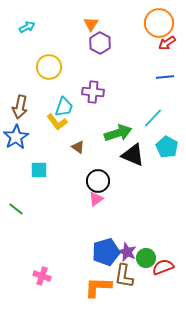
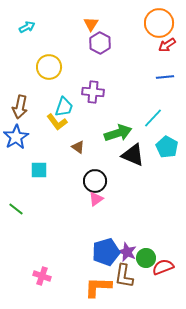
red arrow: moved 2 px down
black circle: moved 3 px left
